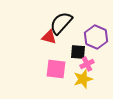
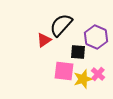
black semicircle: moved 2 px down
red triangle: moved 5 px left, 3 px down; rotated 49 degrees counterclockwise
pink cross: moved 11 px right, 10 px down; rotated 24 degrees counterclockwise
pink square: moved 8 px right, 2 px down
